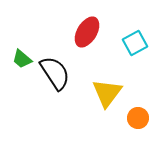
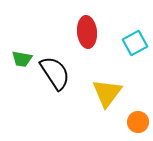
red ellipse: rotated 36 degrees counterclockwise
green trapezoid: rotated 30 degrees counterclockwise
orange circle: moved 4 px down
